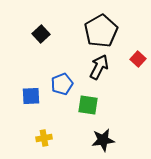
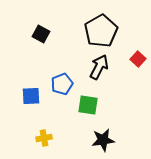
black square: rotated 18 degrees counterclockwise
